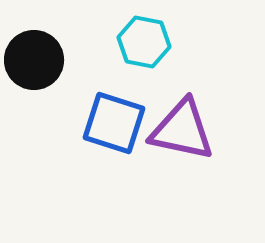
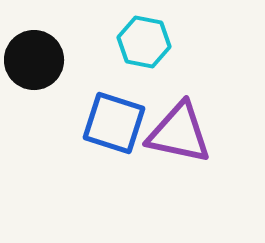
purple triangle: moved 3 px left, 3 px down
